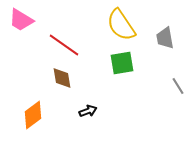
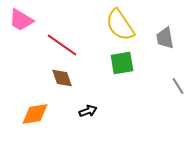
yellow semicircle: moved 1 px left
red line: moved 2 px left
brown diamond: rotated 10 degrees counterclockwise
orange diamond: moved 2 px right, 1 px up; rotated 28 degrees clockwise
